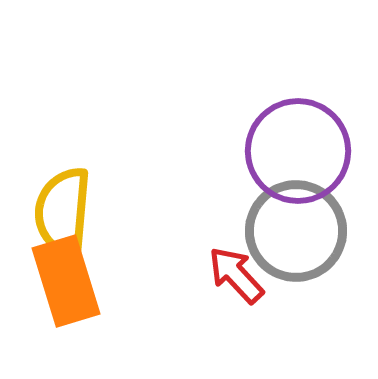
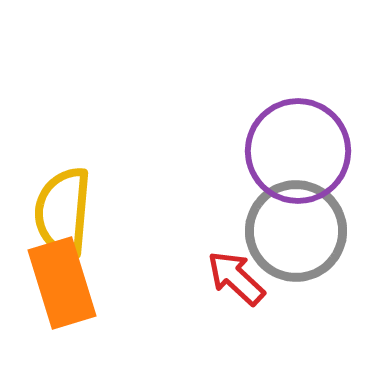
red arrow: moved 3 px down; rotated 4 degrees counterclockwise
orange rectangle: moved 4 px left, 2 px down
